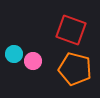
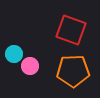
pink circle: moved 3 px left, 5 px down
orange pentagon: moved 2 px left, 2 px down; rotated 16 degrees counterclockwise
